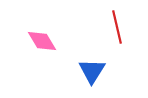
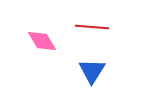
red line: moved 25 px left; rotated 72 degrees counterclockwise
